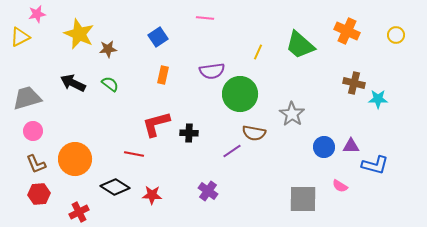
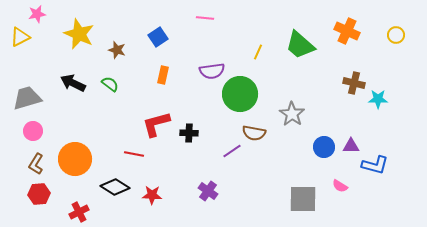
brown star: moved 9 px right, 1 px down; rotated 24 degrees clockwise
brown L-shape: rotated 55 degrees clockwise
